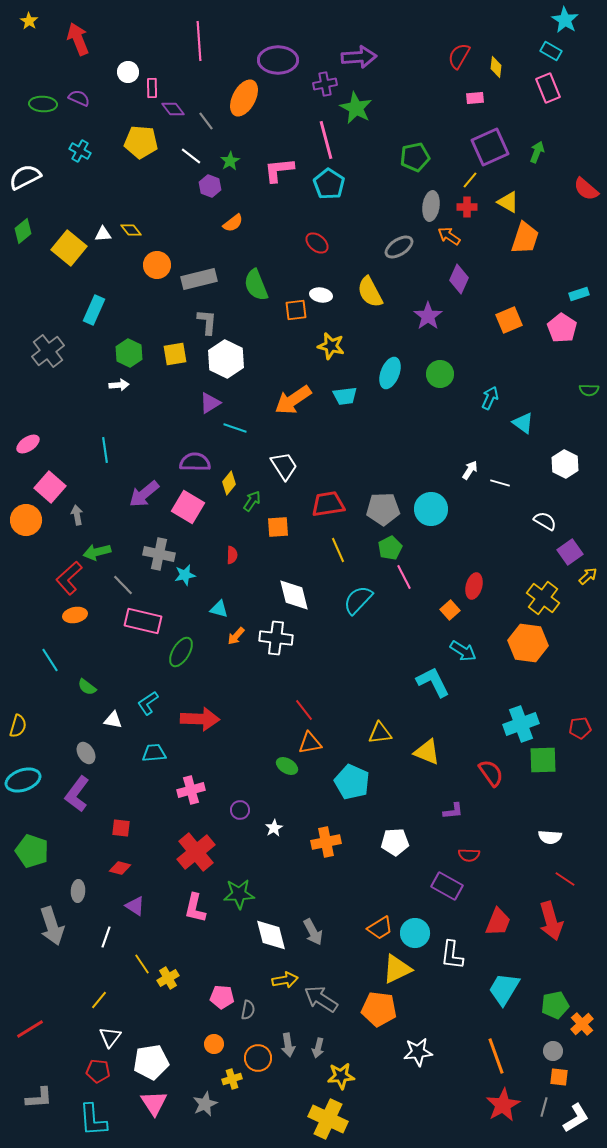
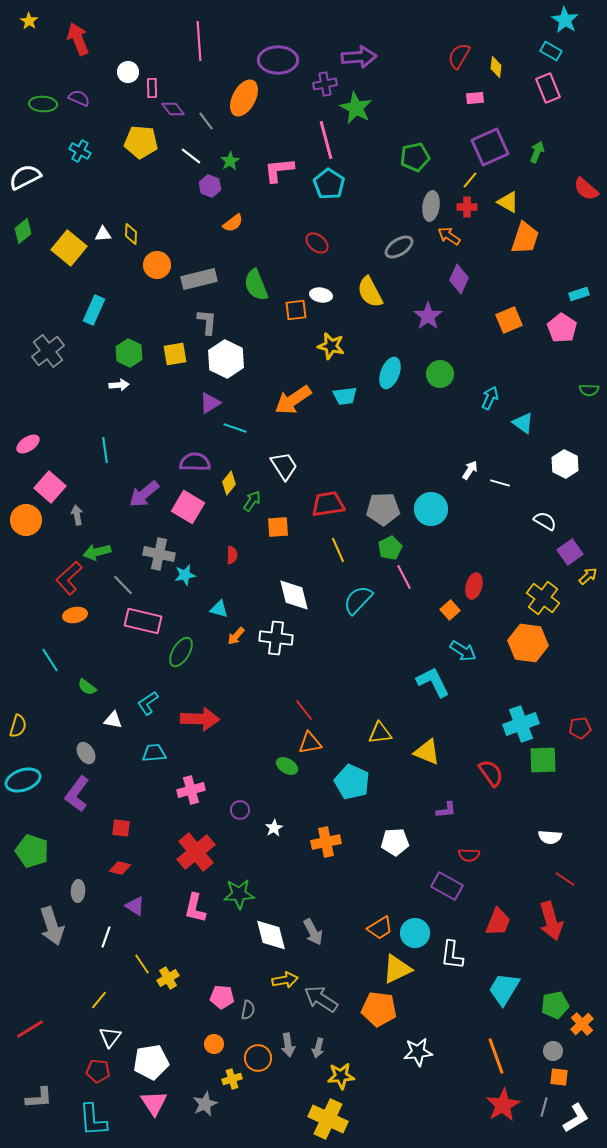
yellow diamond at (131, 230): moved 4 px down; rotated 40 degrees clockwise
purple L-shape at (453, 811): moved 7 px left, 1 px up
